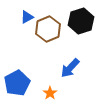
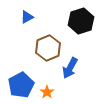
brown hexagon: moved 19 px down
blue arrow: rotated 15 degrees counterclockwise
blue pentagon: moved 4 px right, 2 px down
orange star: moved 3 px left, 1 px up
